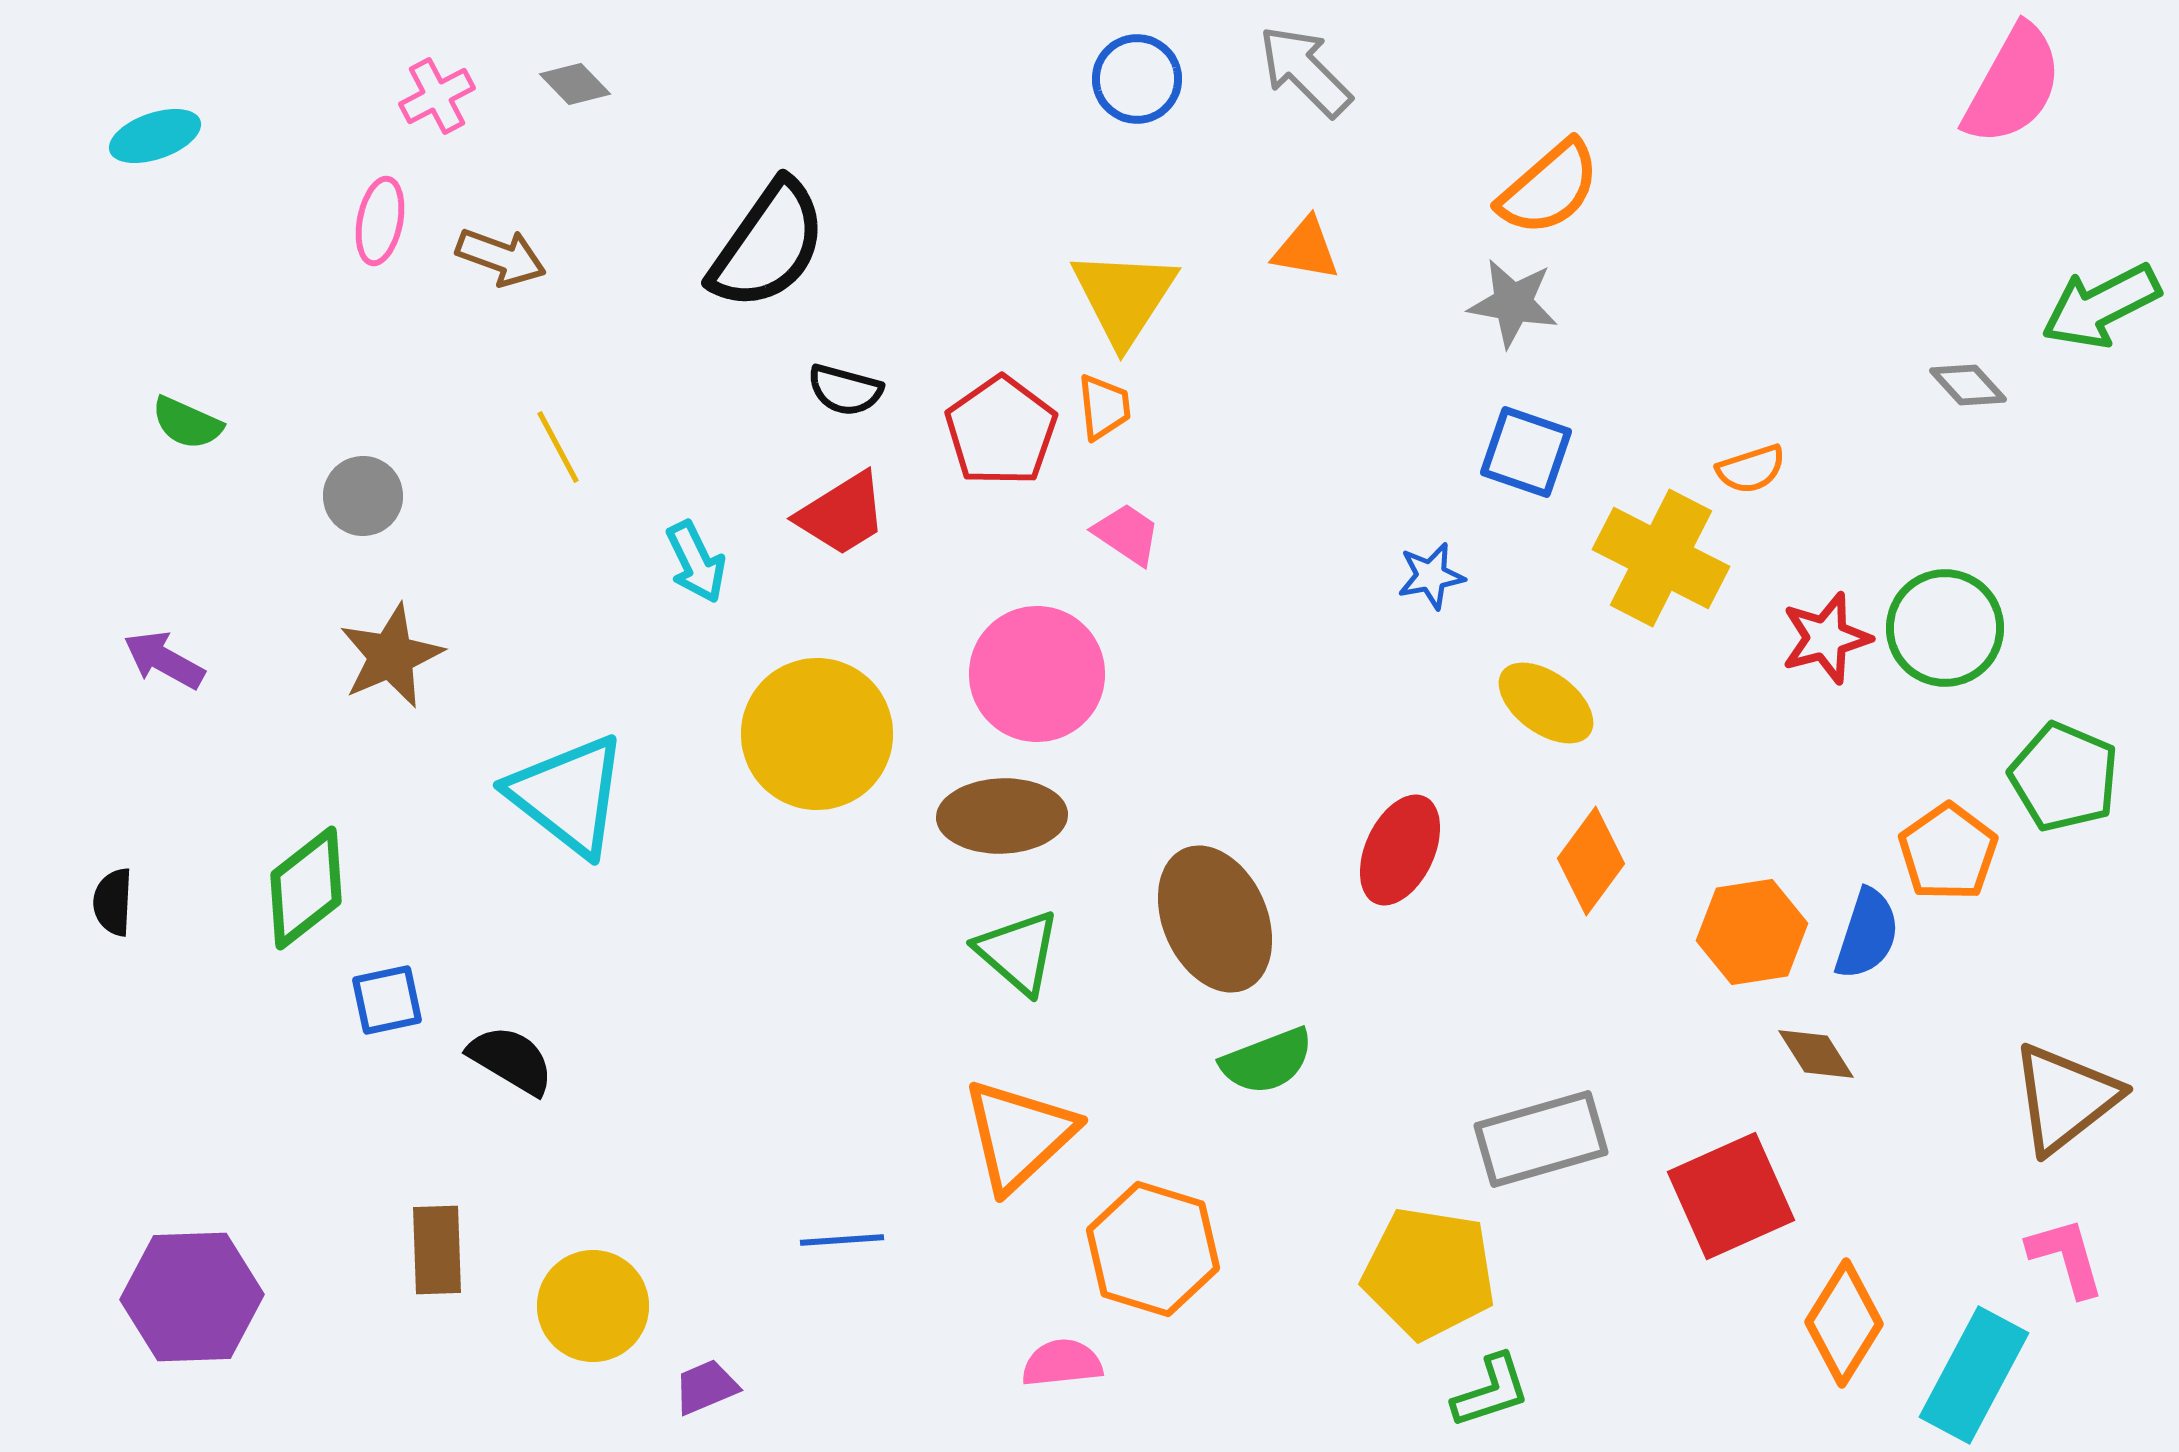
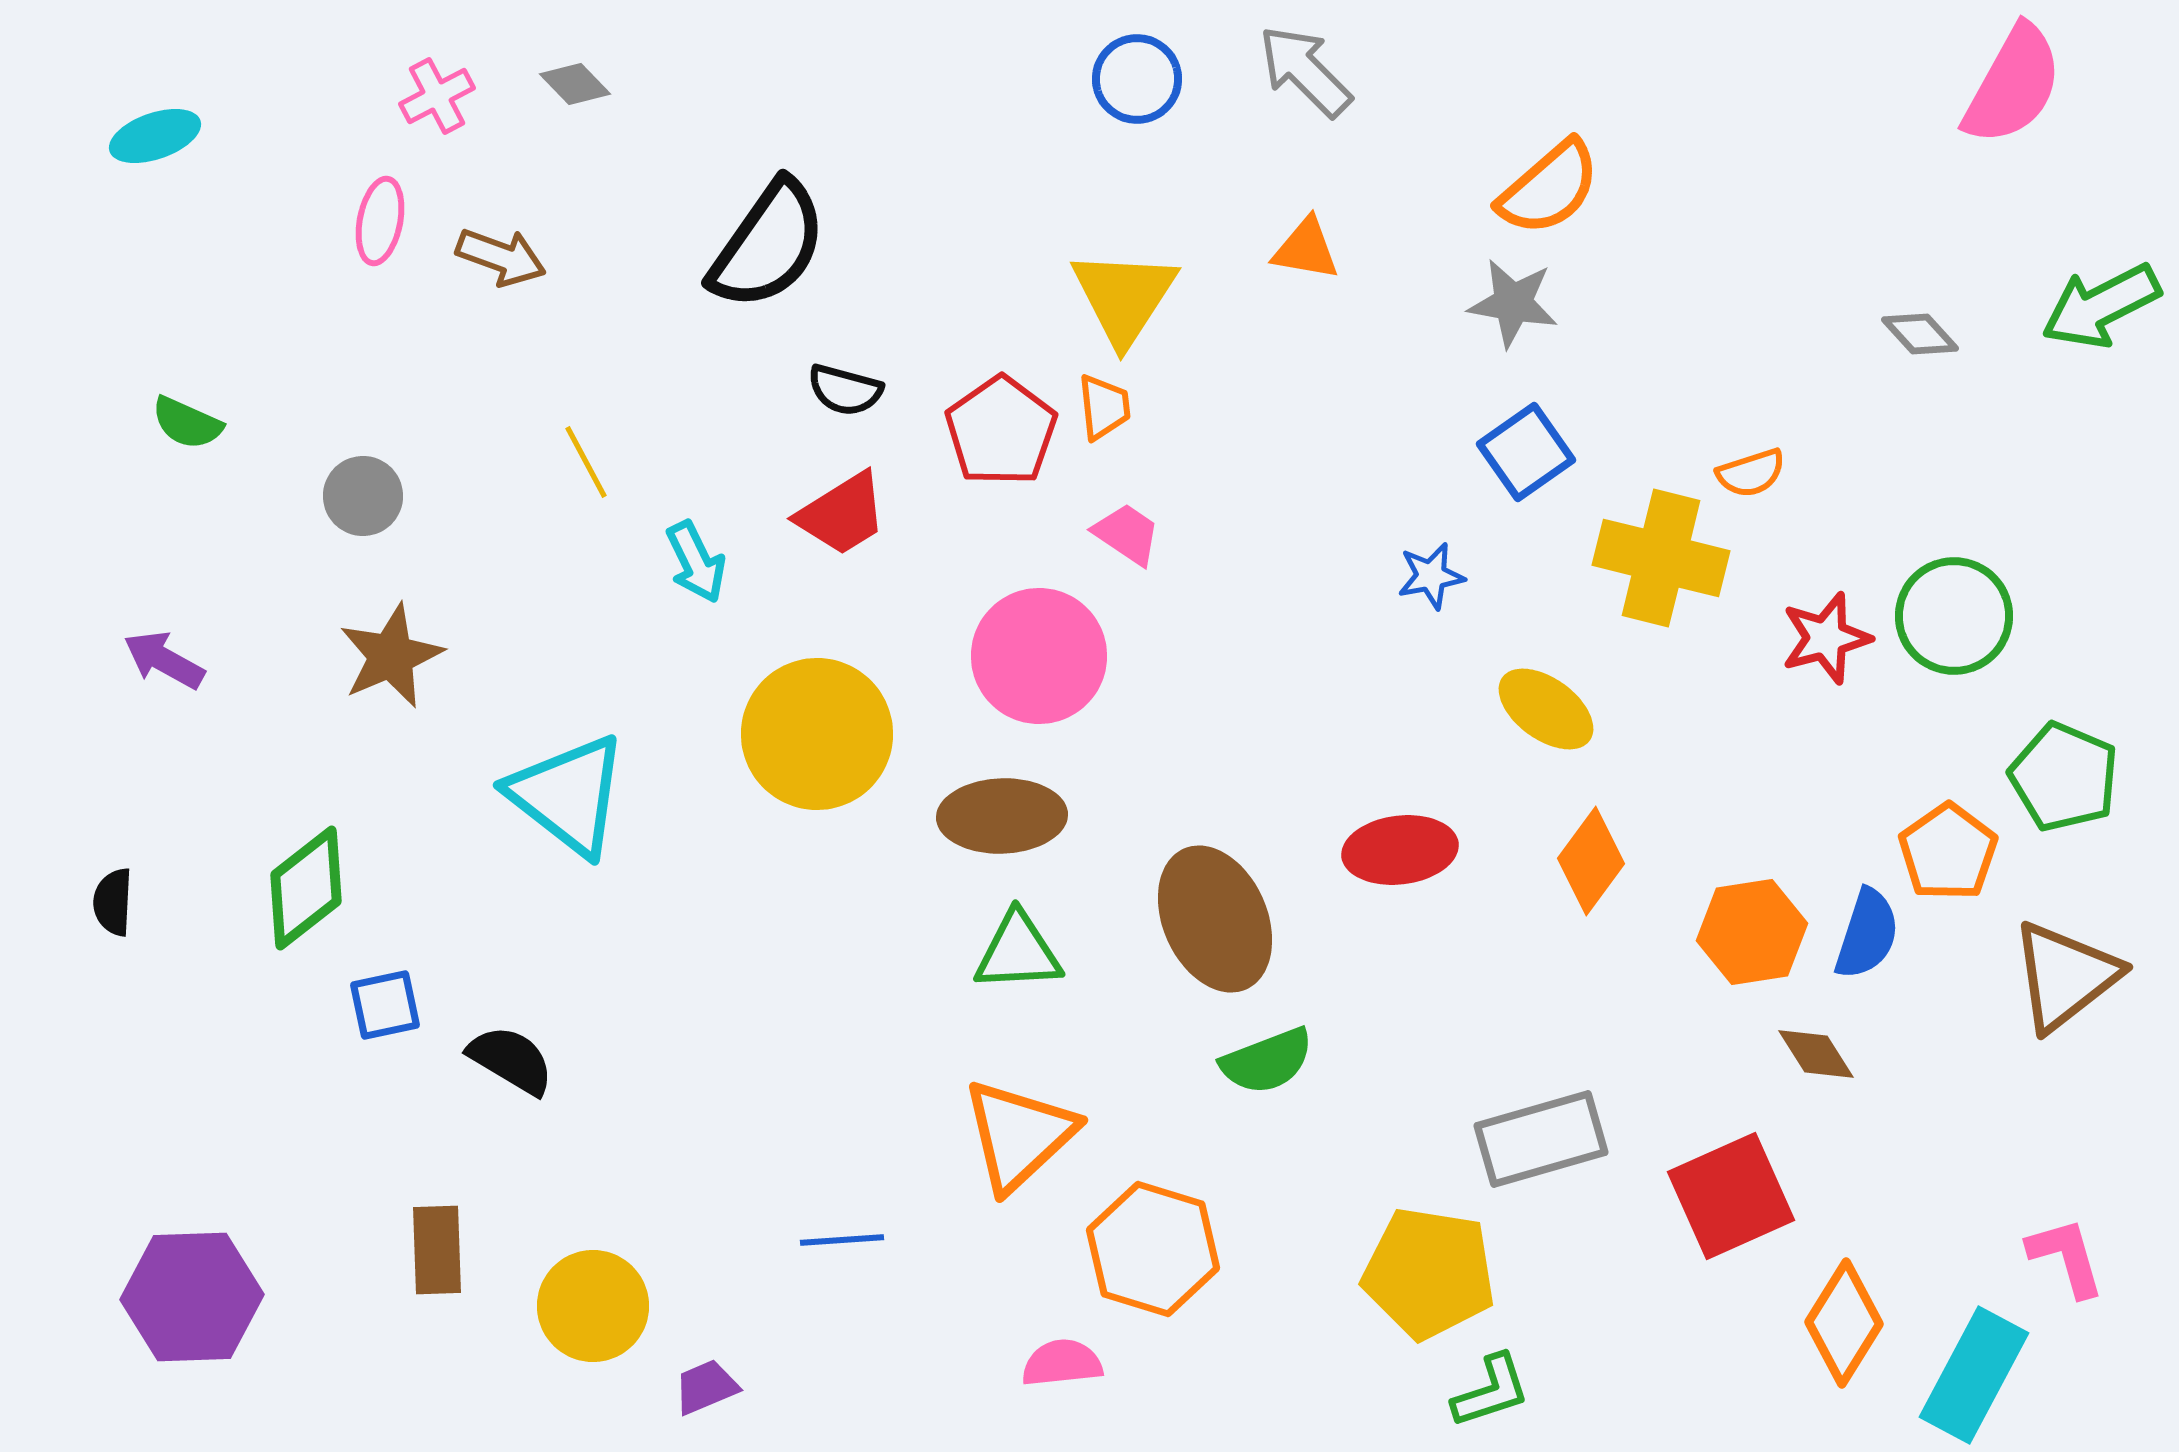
gray diamond at (1968, 385): moved 48 px left, 51 px up
yellow line at (558, 447): moved 28 px right, 15 px down
blue square at (1526, 452): rotated 36 degrees clockwise
orange semicircle at (1751, 469): moved 4 px down
yellow cross at (1661, 558): rotated 13 degrees counterclockwise
green circle at (1945, 628): moved 9 px right, 12 px up
pink circle at (1037, 674): moved 2 px right, 18 px up
yellow ellipse at (1546, 703): moved 6 px down
red ellipse at (1400, 850): rotated 58 degrees clockwise
green triangle at (1018, 952): rotated 44 degrees counterclockwise
blue square at (387, 1000): moved 2 px left, 5 px down
brown triangle at (2065, 1098): moved 122 px up
